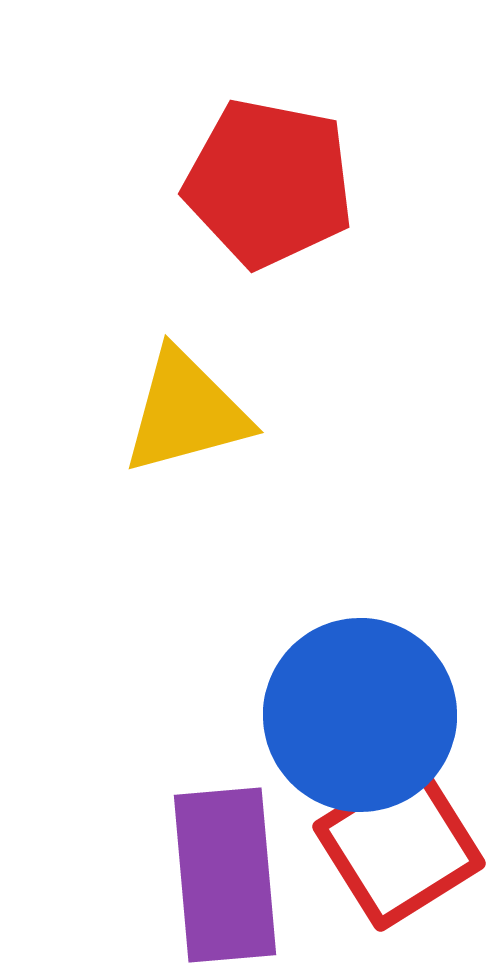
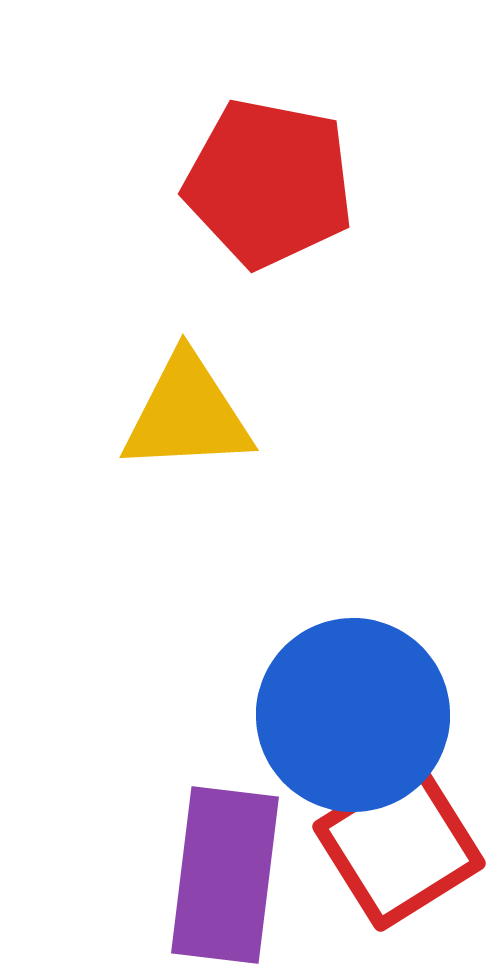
yellow triangle: moved 1 px right, 2 px down; rotated 12 degrees clockwise
blue circle: moved 7 px left
purple rectangle: rotated 12 degrees clockwise
